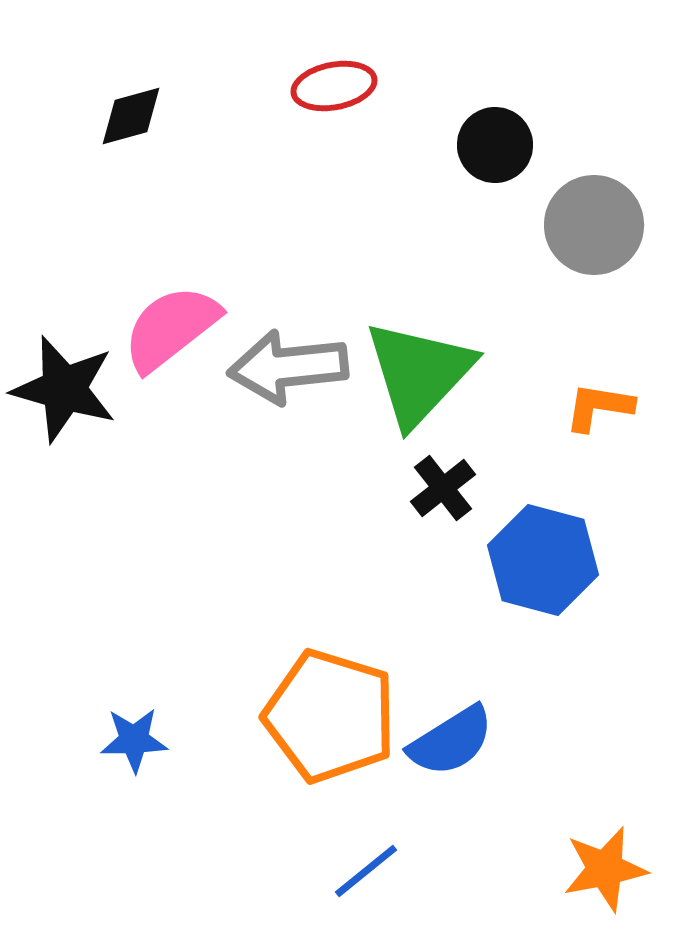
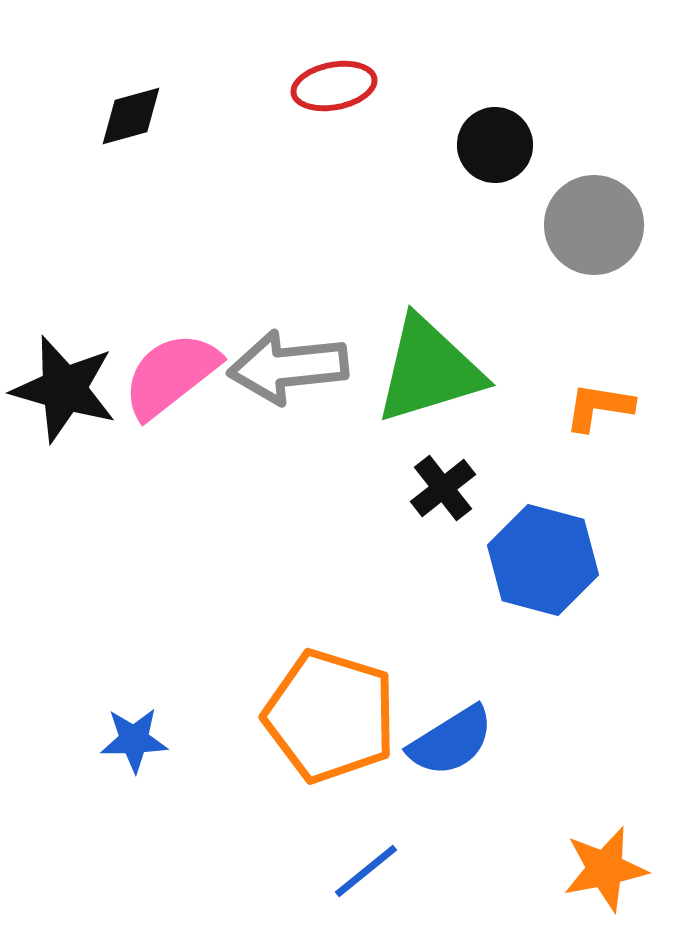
pink semicircle: moved 47 px down
green triangle: moved 10 px right, 3 px up; rotated 30 degrees clockwise
